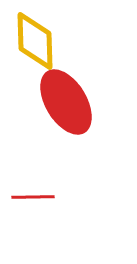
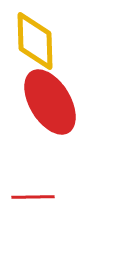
red ellipse: moved 16 px left
